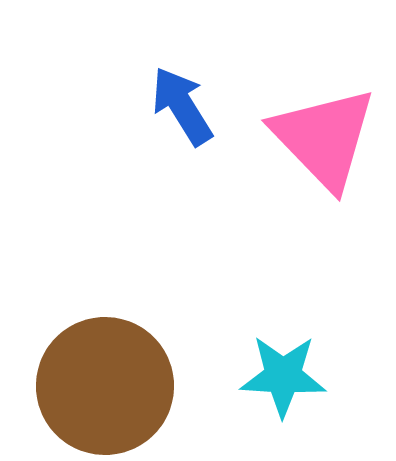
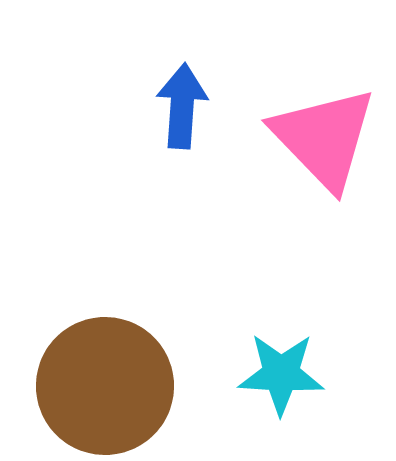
blue arrow: rotated 36 degrees clockwise
cyan star: moved 2 px left, 2 px up
